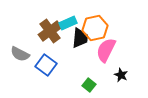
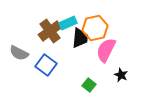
gray semicircle: moved 1 px left, 1 px up
